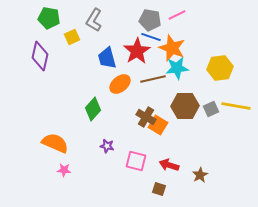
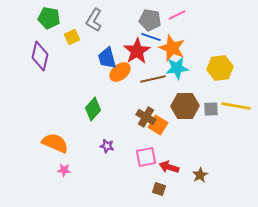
orange ellipse: moved 12 px up
gray square: rotated 21 degrees clockwise
pink square: moved 10 px right, 4 px up; rotated 25 degrees counterclockwise
red arrow: moved 2 px down
